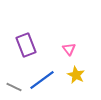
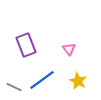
yellow star: moved 2 px right, 6 px down
